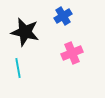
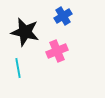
pink cross: moved 15 px left, 2 px up
